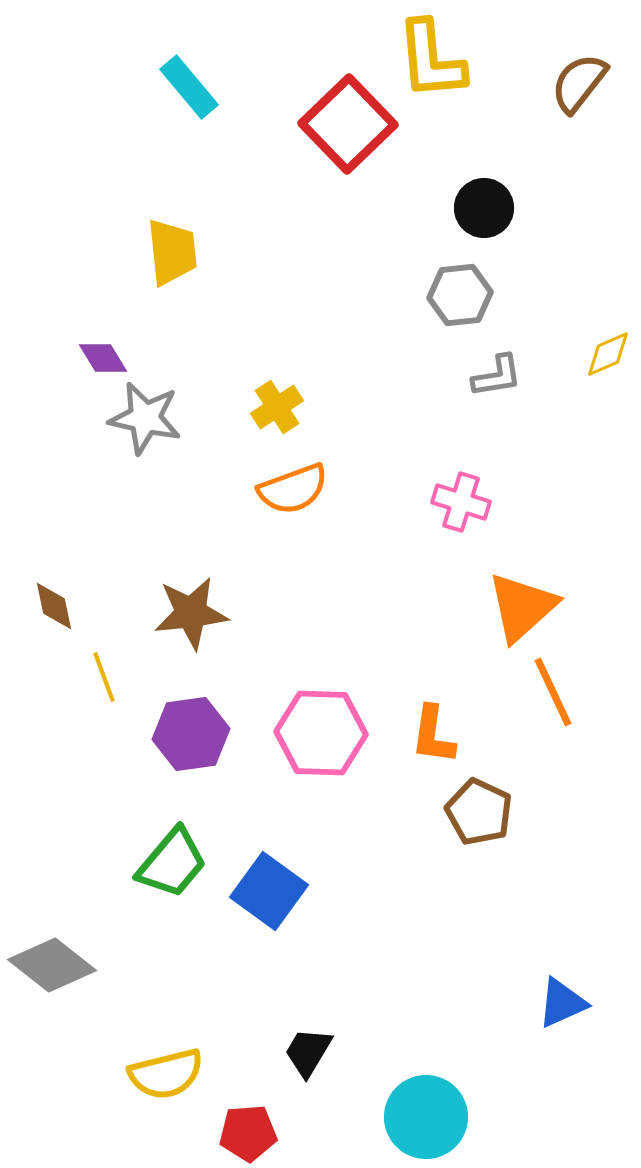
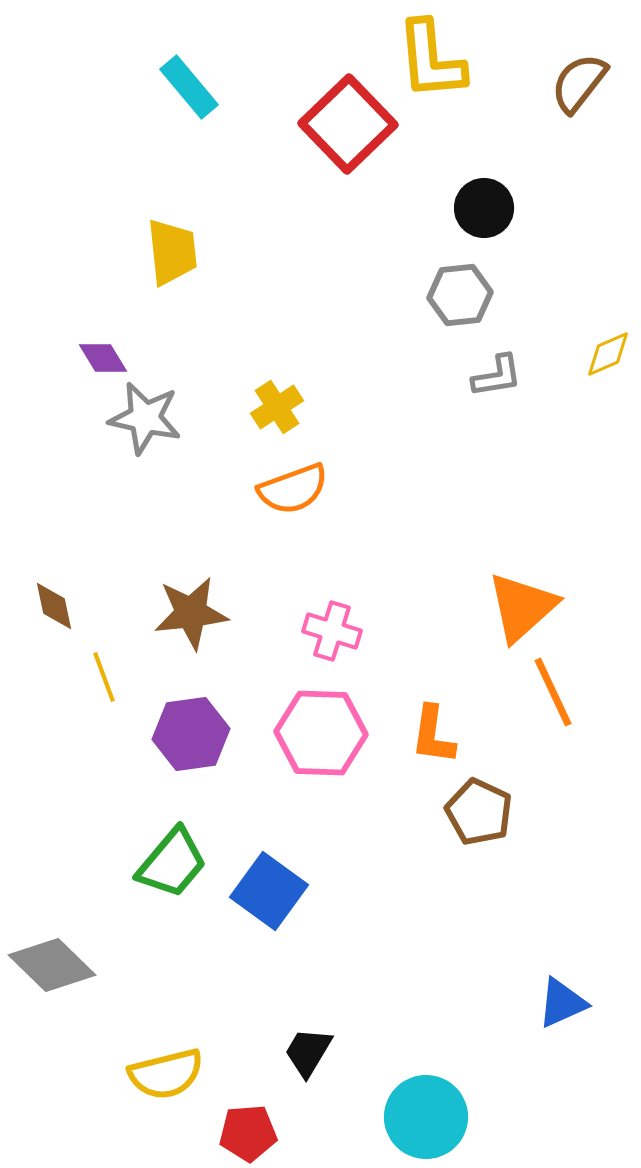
pink cross: moved 129 px left, 129 px down
gray diamond: rotated 6 degrees clockwise
